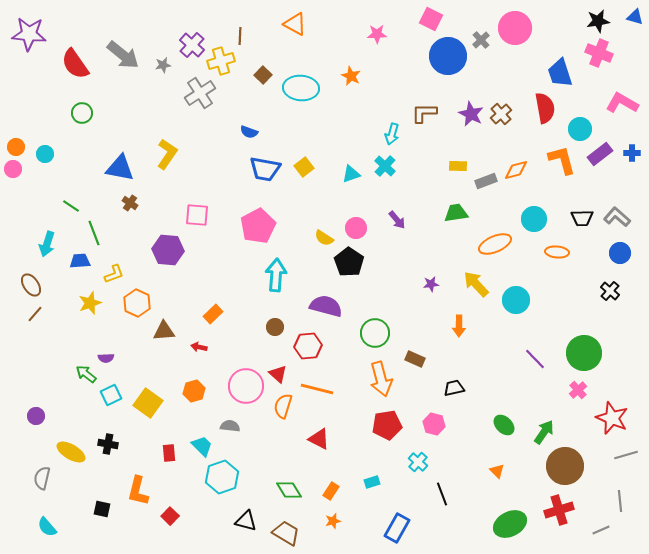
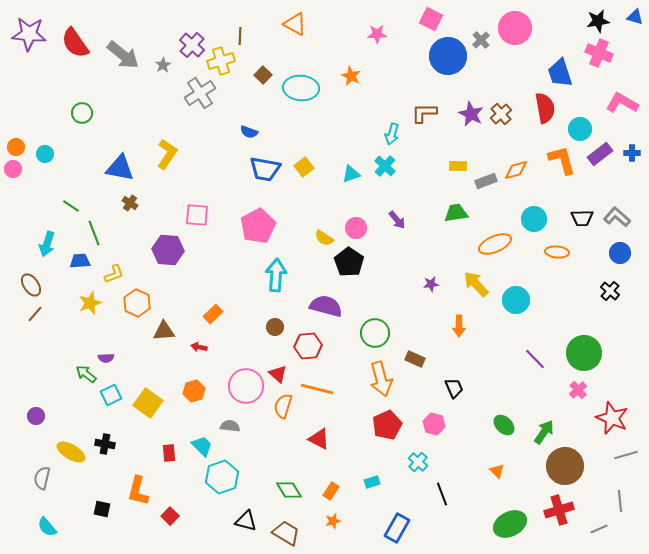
red semicircle at (75, 64): moved 21 px up
gray star at (163, 65): rotated 21 degrees counterclockwise
black trapezoid at (454, 388): rotated 80 degrees clockwise
red pentagon at (387, 425): rotated 16 degrees counterclockwise
black cross at (108, 444): moved 3 px left
gray line at (601, 530): moved 2 px left, 1 px up
